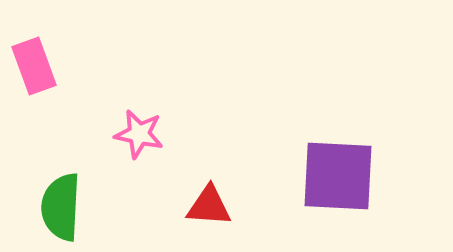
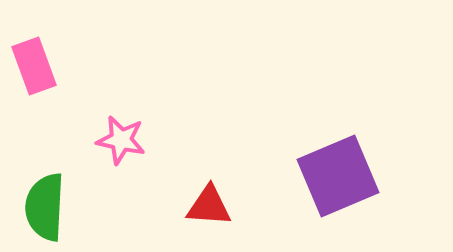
pink star: moved 18 px left, 6 px down
purple square: rotated 26 degrees counterclockwise
green semicircle: moved 16 px left
